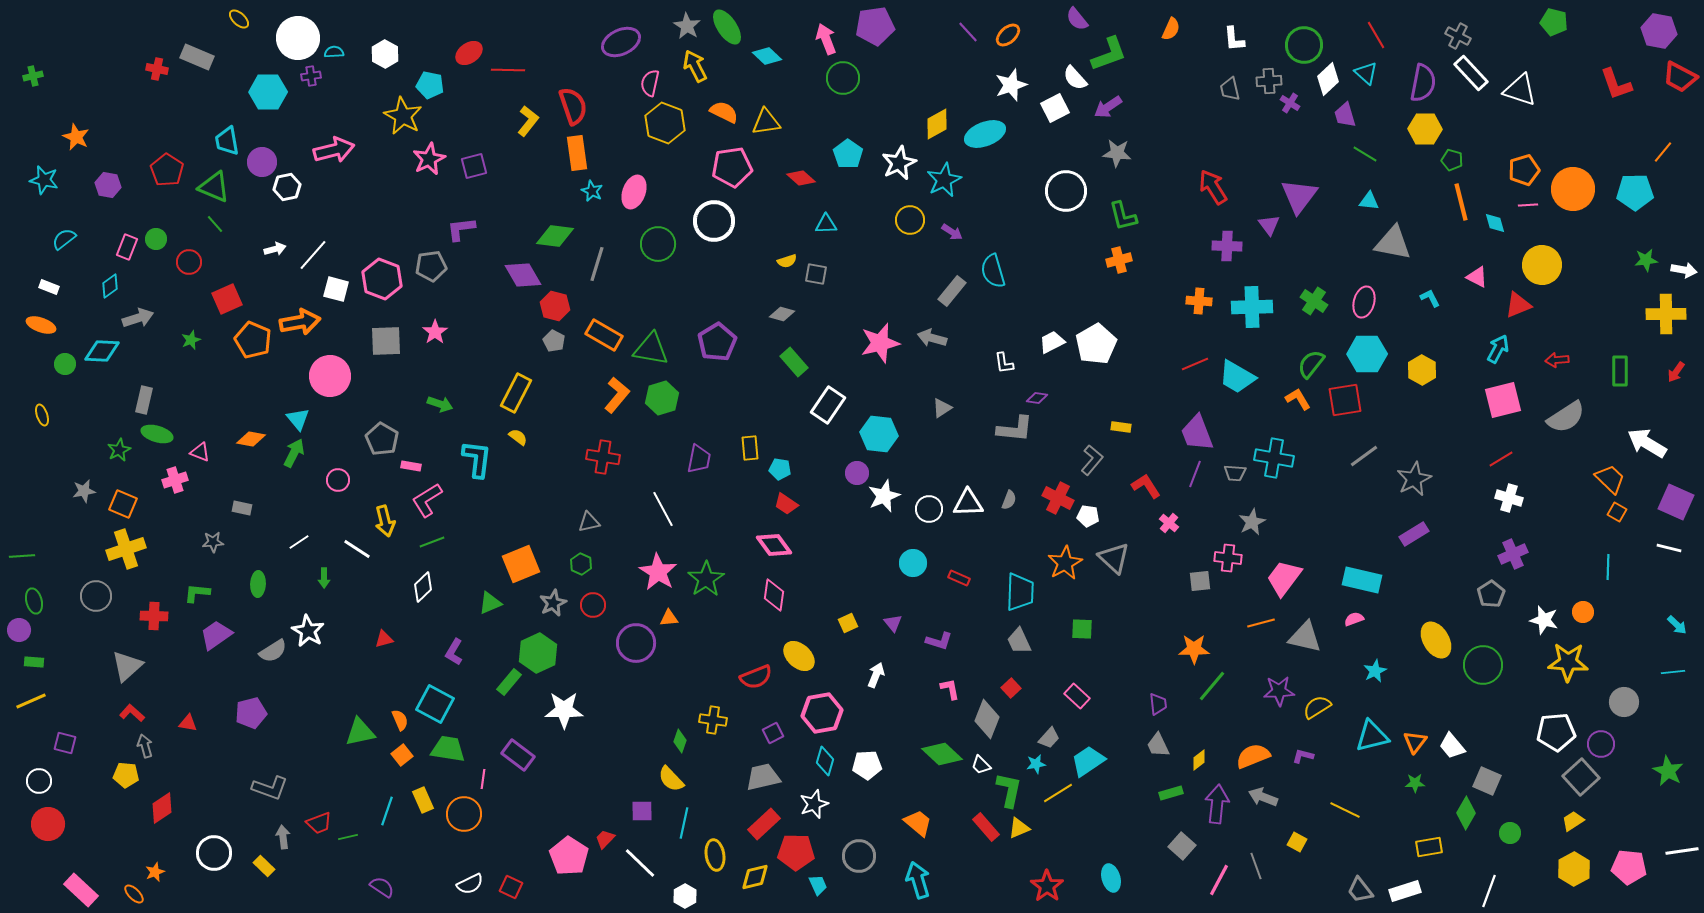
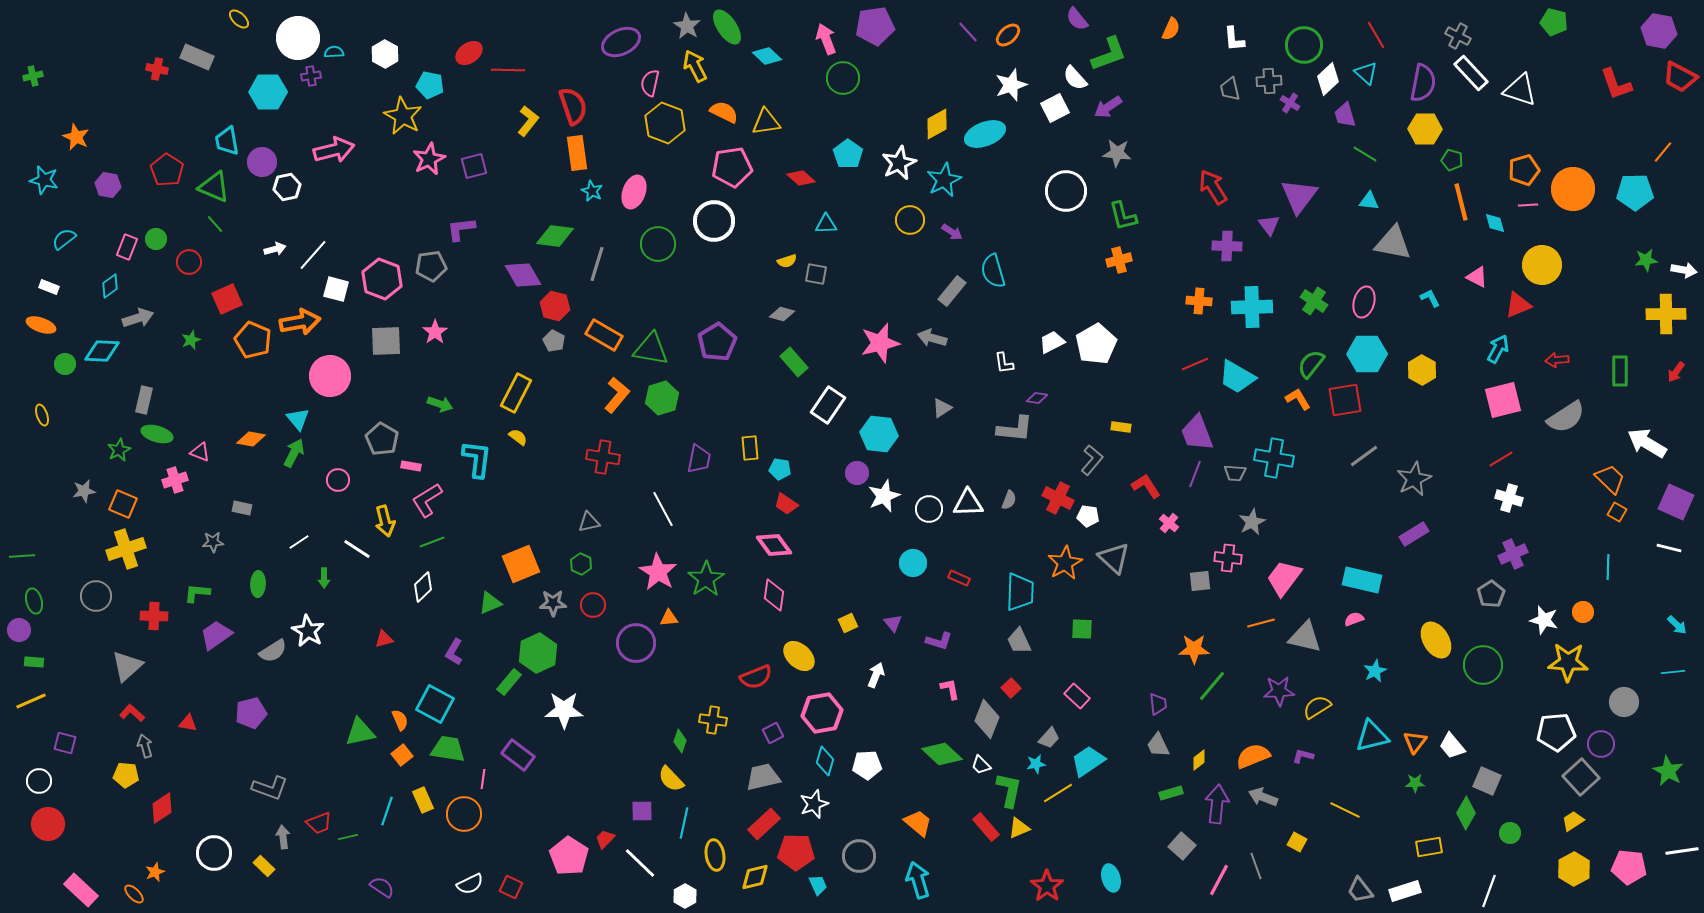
gray star at (553, 603): rotated 24 degrees clockwise
